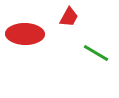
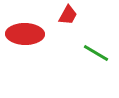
red trapezoid: moved 1 px left, 2 px up
